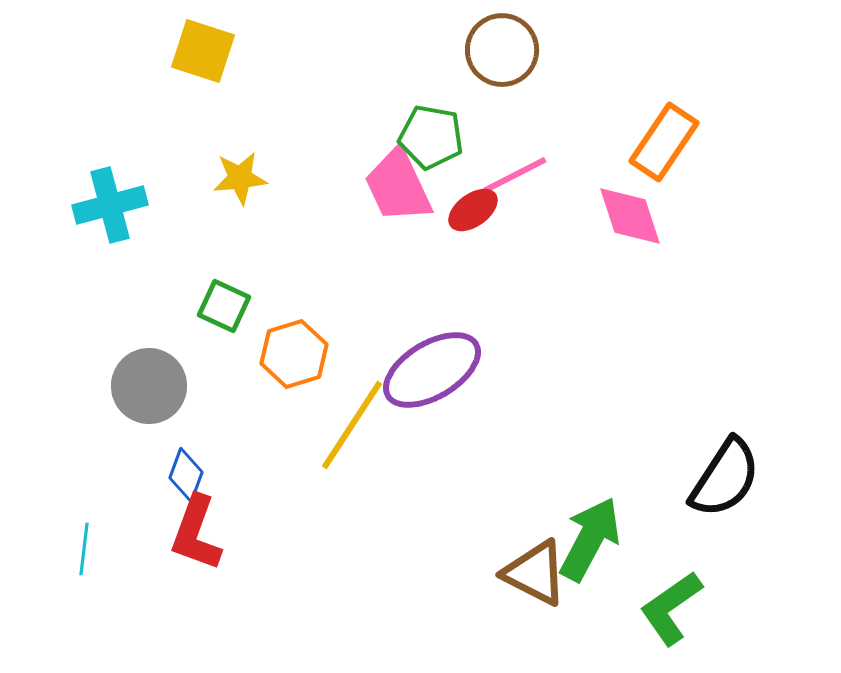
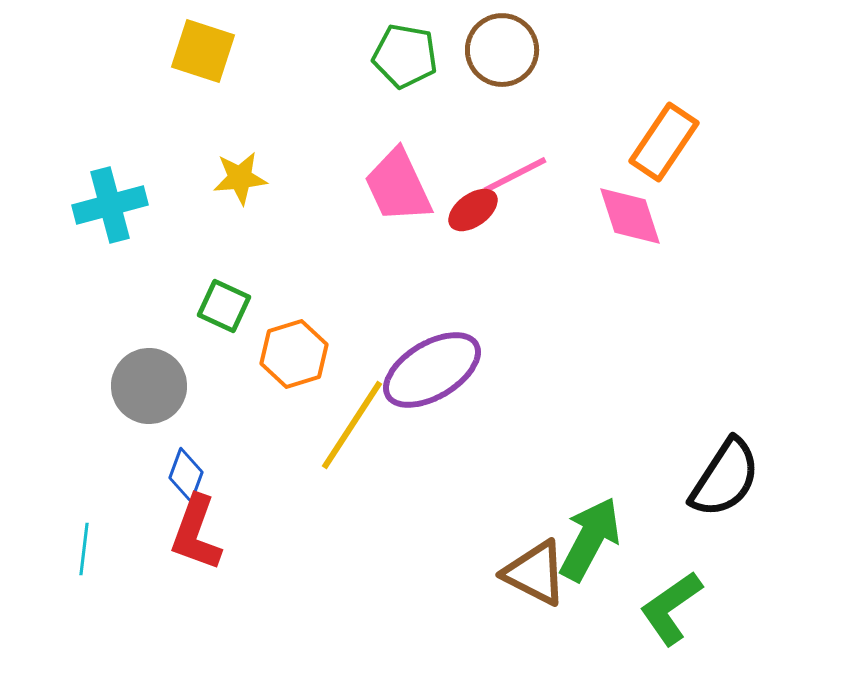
green pentagon: moved 26 px left, 81 px up
